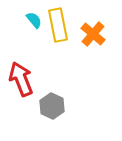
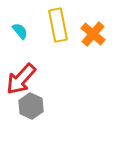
cyan semicircle: moved 14 px left, 11 px down
red arrow: rotated 116 degrees counterclockwise
gray hexagon: moved 21 px left
